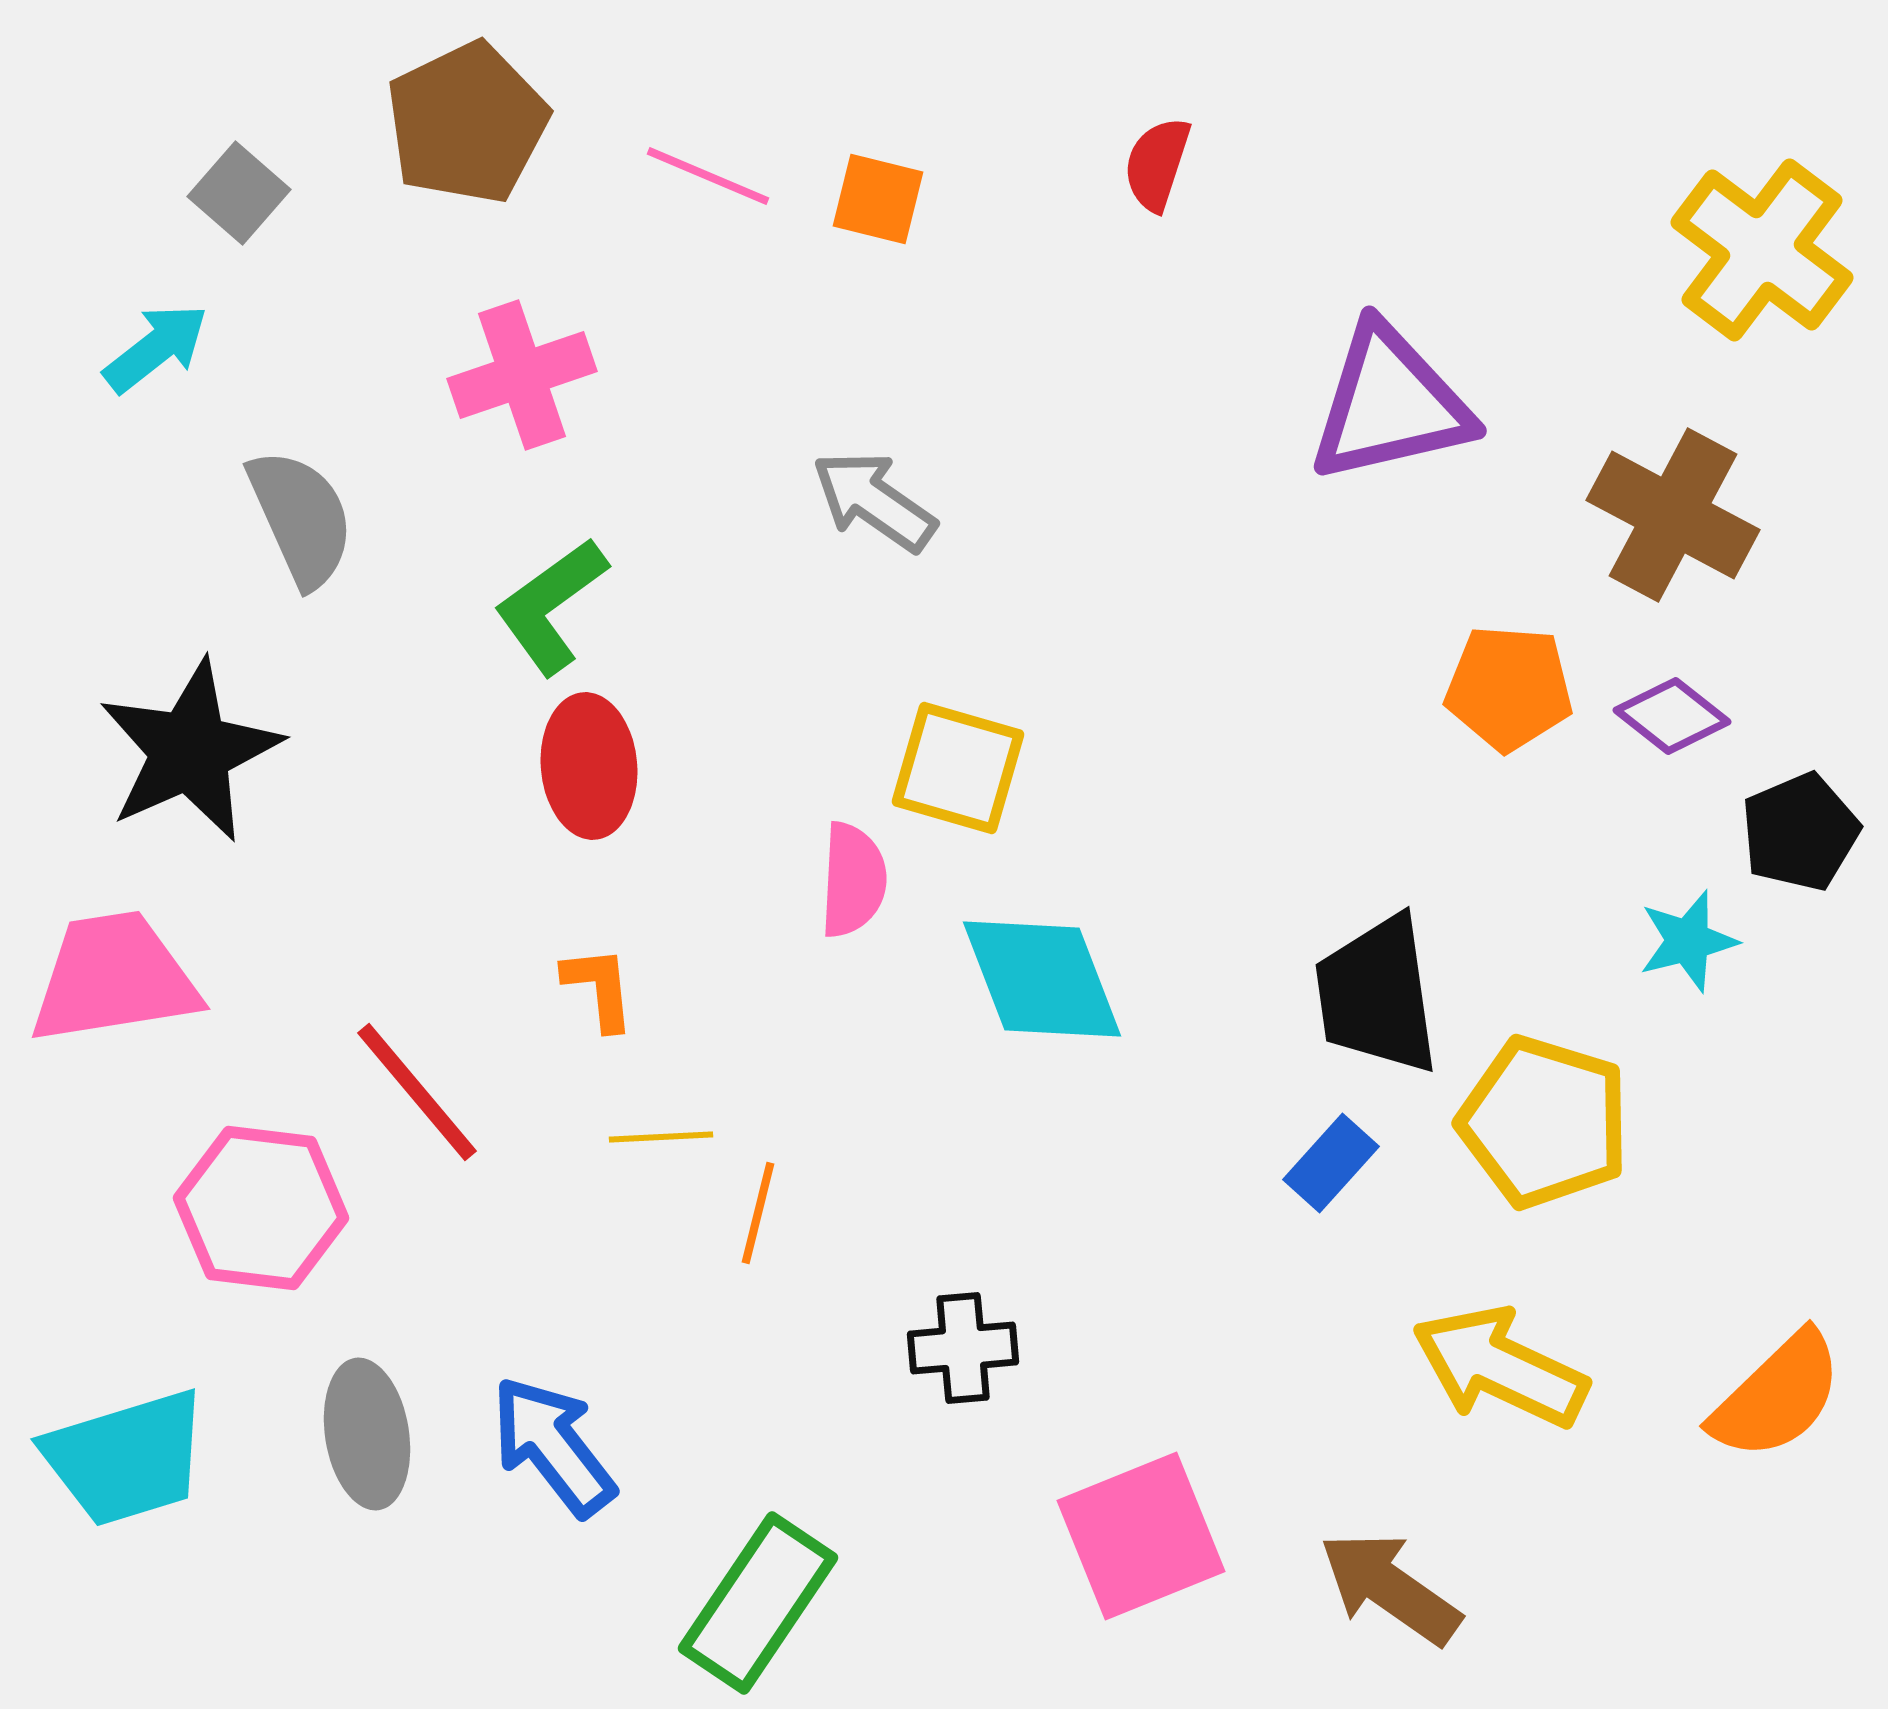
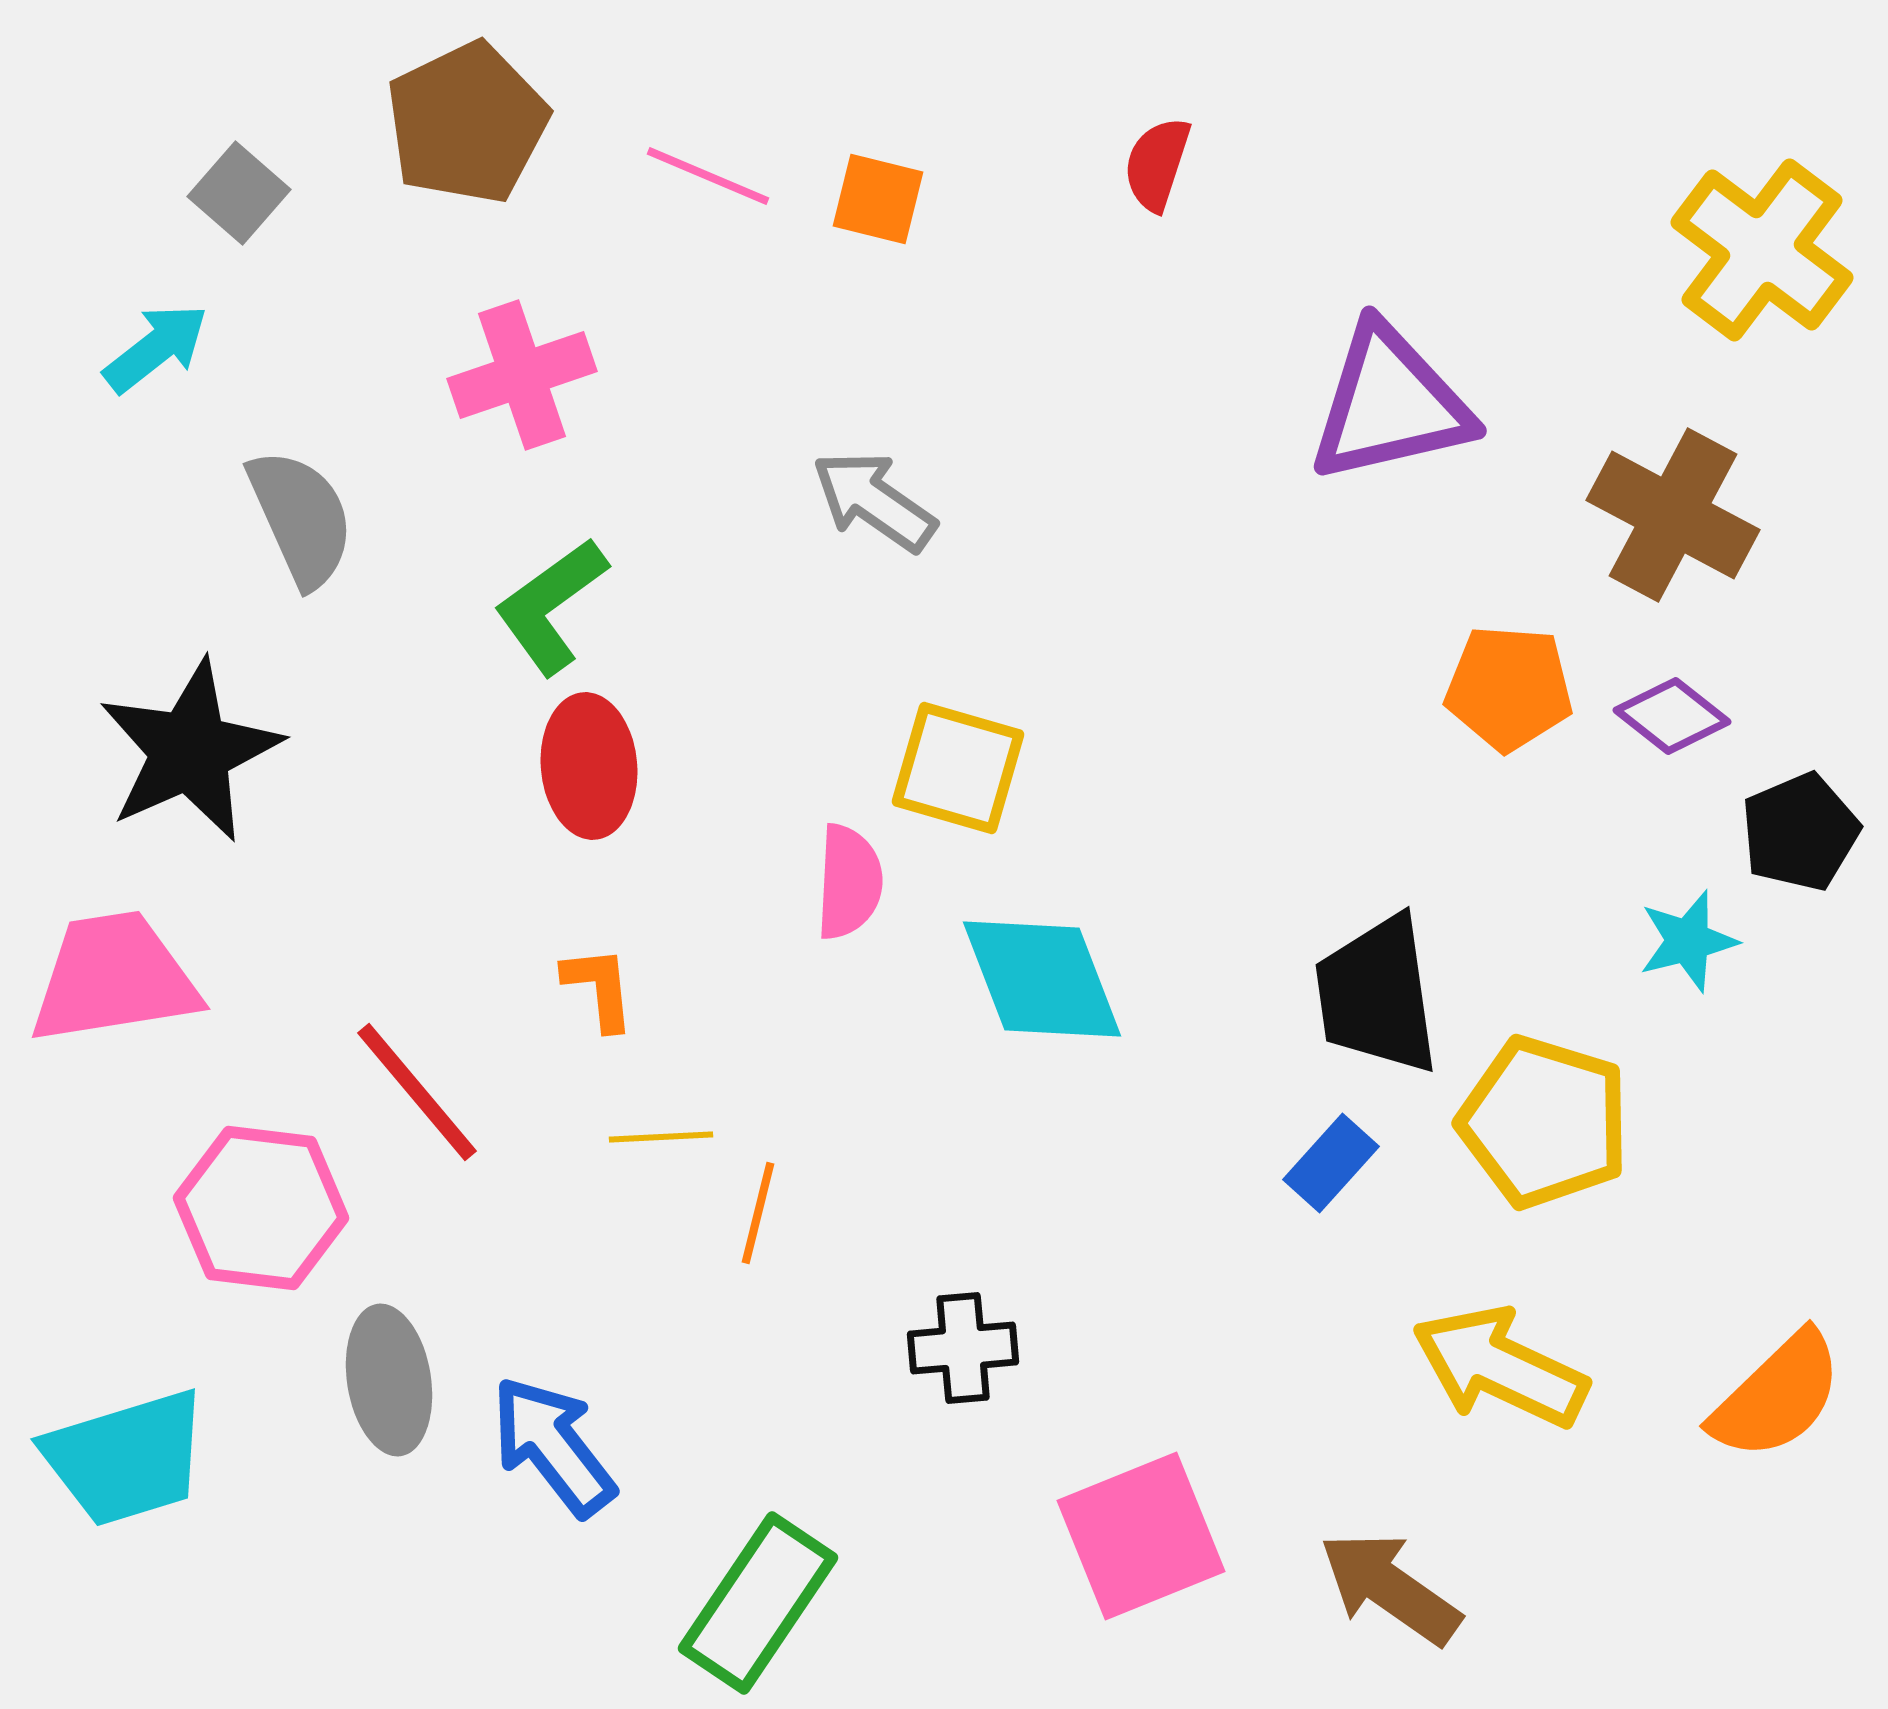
pink semicircle: moved 4 px left, 2 px down
gray ellipse: moved 22 px right, 54 px up
